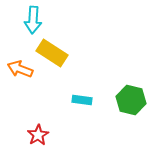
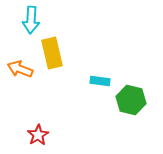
cyan arrow: moved 2 px left
yellow rectangle: rotated 44 degrees clockwise
cyan rectangle: moved 18 px right, 19 px up
